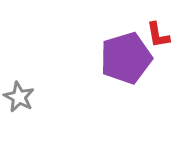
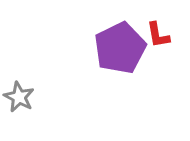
purple pentagon: moved 6 px left, 10 px up; rotated 9 degrees counterclockwise
